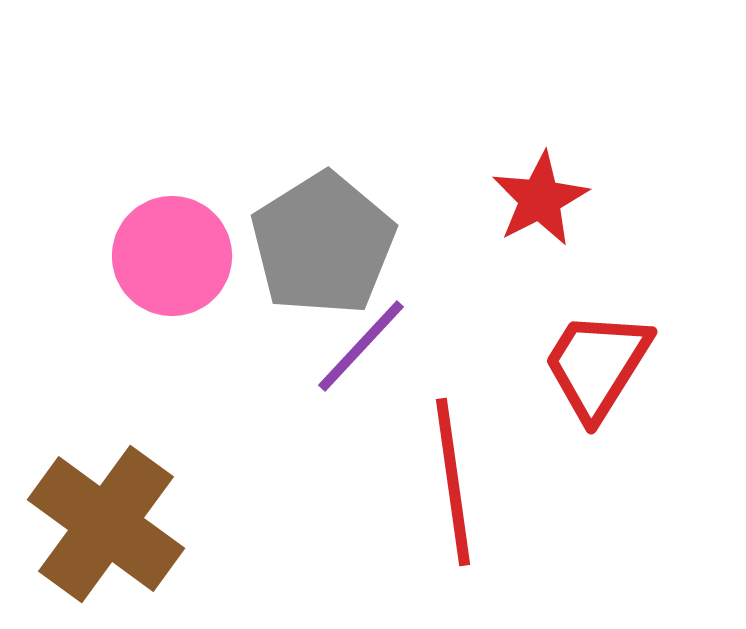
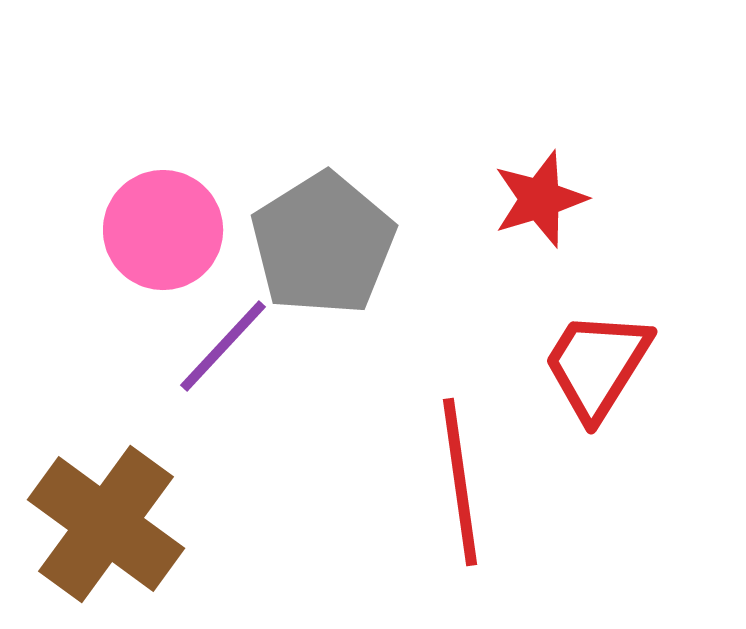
red star: rotated 10 degrees clockwise
pink circle: moved 9 px left, 26 px up
purple line: moved 138 px left
red line: moved 7 px right
